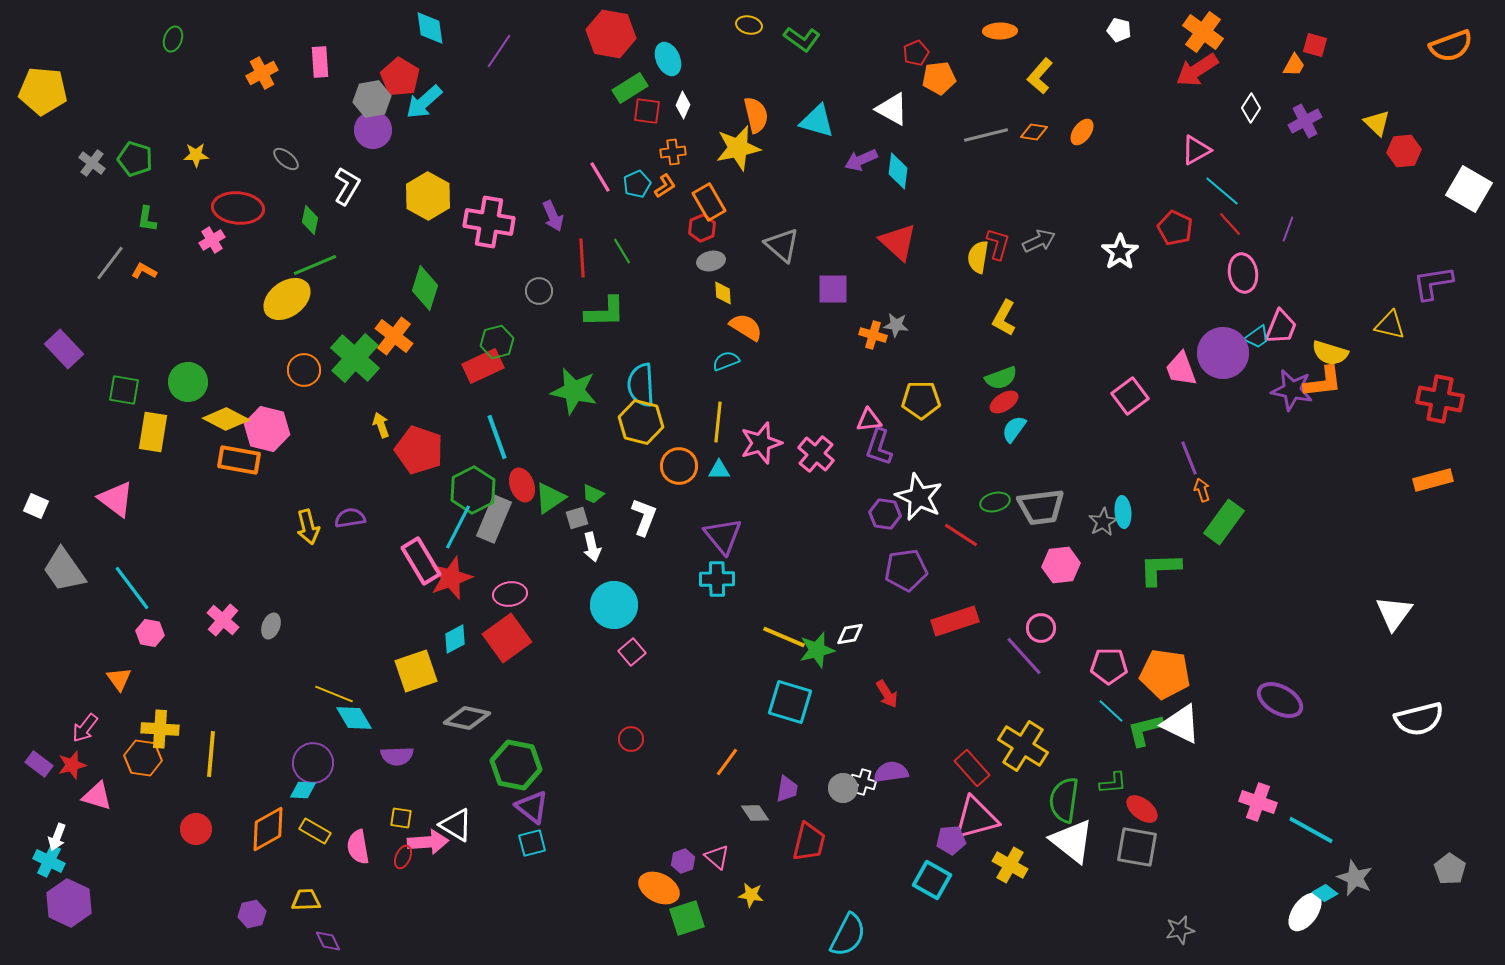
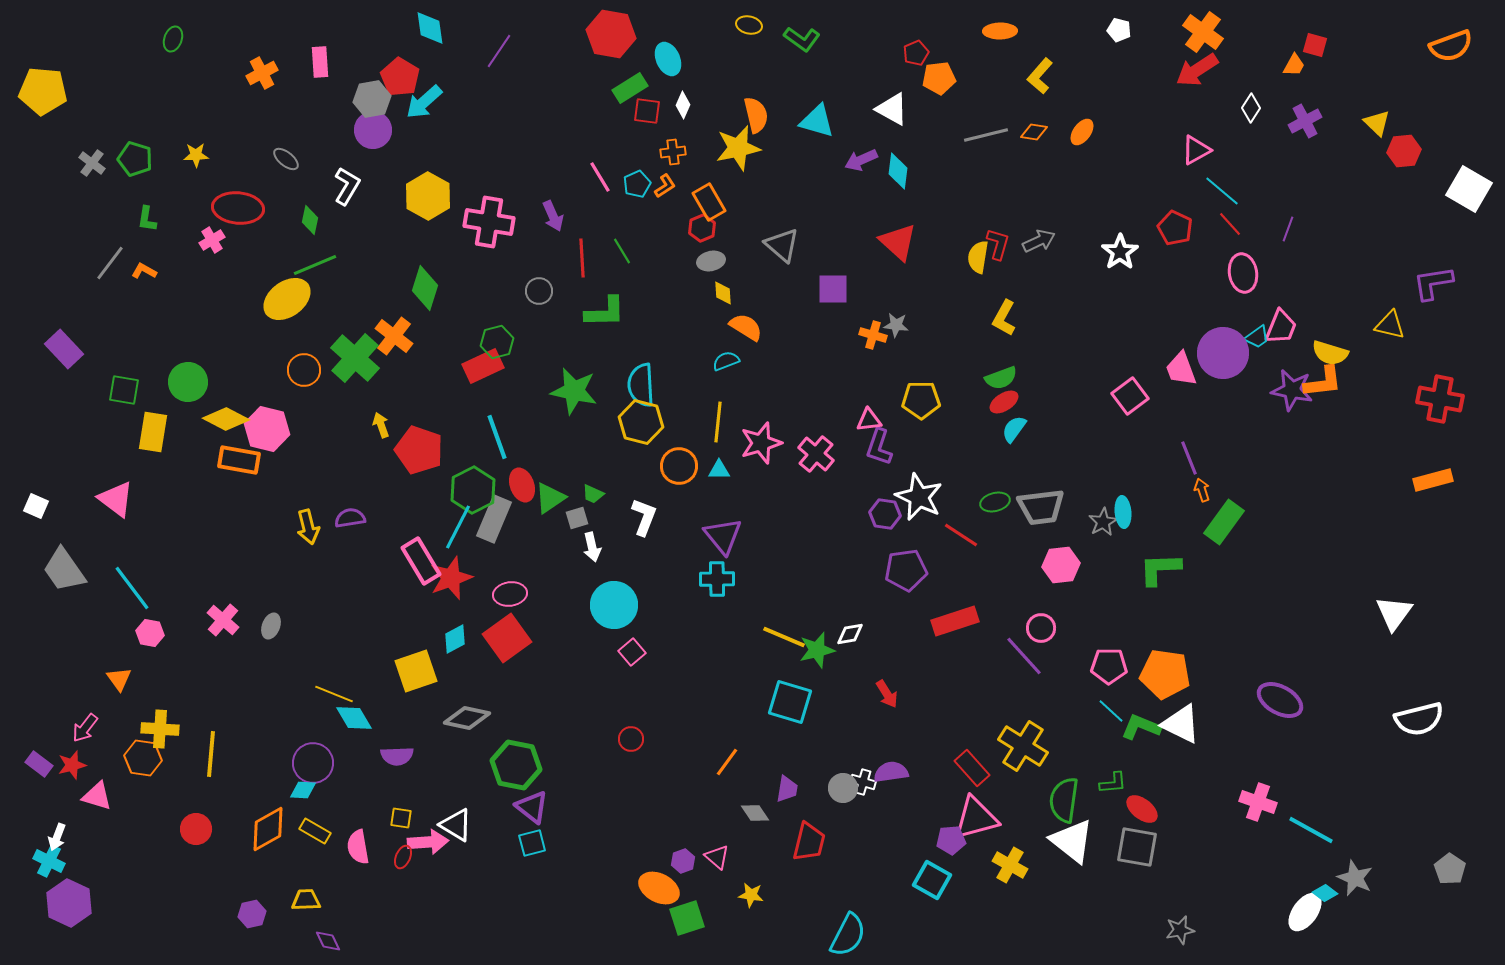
green L-shape at (1145, 730): moved 4 px left, 3 px up; rotated 36 degrees clockwise
